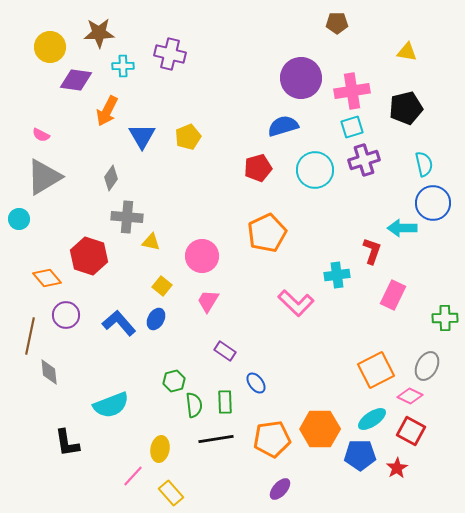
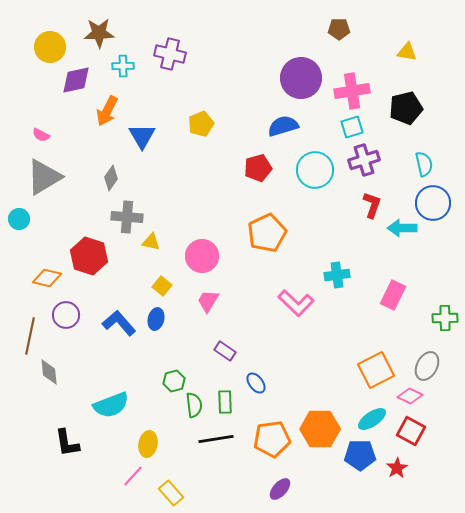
brown pentagon at (337, 23): moved 2 px right, 6 px down
purple diamond at (76, 80): rotated 20 degrees counterclockwise
yellow pentagon at (188, 137): moved 13 px right, 13 px up
red L-shape at (372, 251): moved 46 px up
orange diamond at (47, 278): rotated 36 degrees counterclockwise
blue ellipse at (156, 319): rotated 15 degrees counterclockwise
yellow ellipse at (160, 449): moved 12 px left, 5 px up
